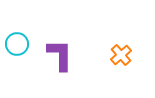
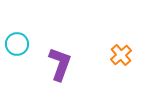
purple L-shape: moved 9 px down; rotated 20 degrees clockwise
